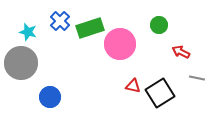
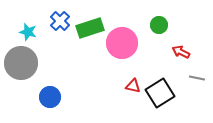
pink circle: moved 2 px right, 1 px up
